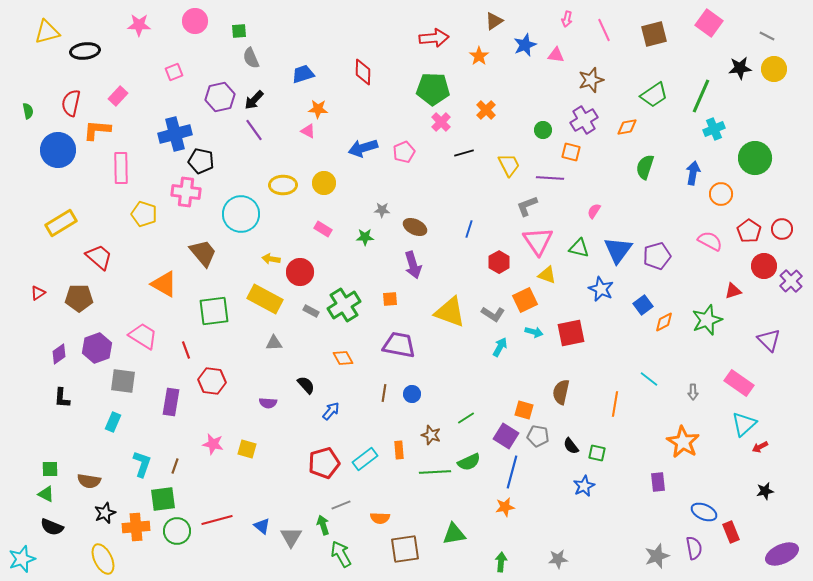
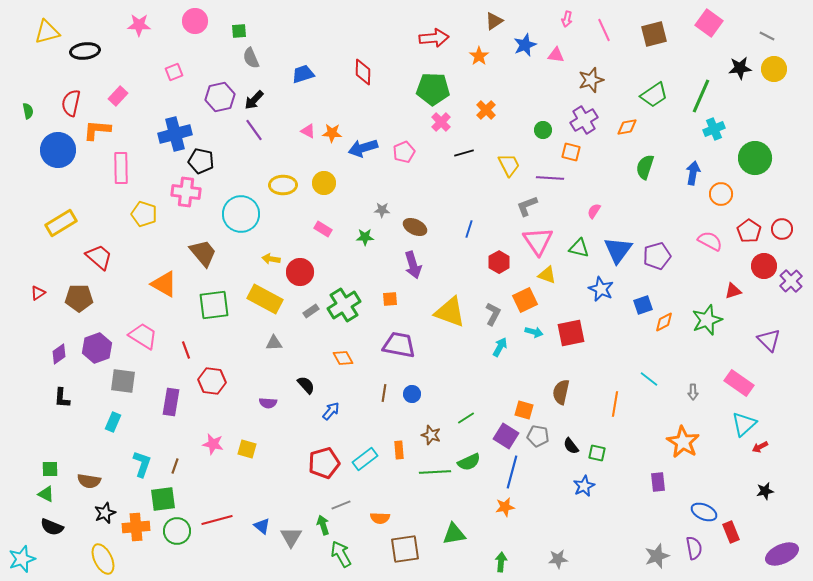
orange star at (318, 109): moved 14 px right, 24 px down
blue square at (643, 305): rotated 18 degrees clockwise
green square at (214, 311): moved 6 px up
gray rectangle at (311, 311): rotated 63 degrees counterclockwise
gray L-shape at (493, 314): rotated 95 degrees counterclockwise
